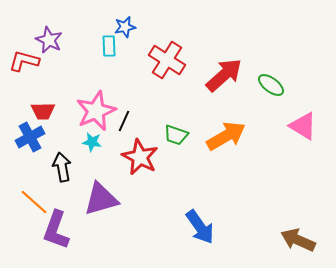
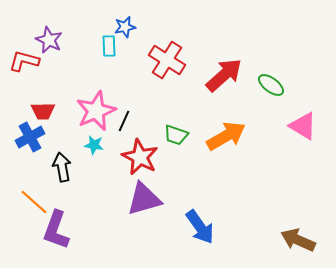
cyan star: moved 2 px right, 3 px down
purple triangle: moved 43 px right
